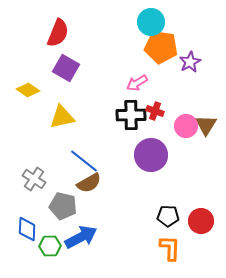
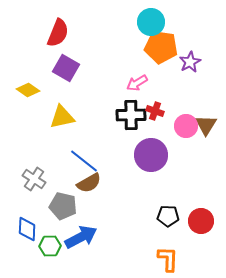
orange L-shape: moved 2 px left, 11 px down
